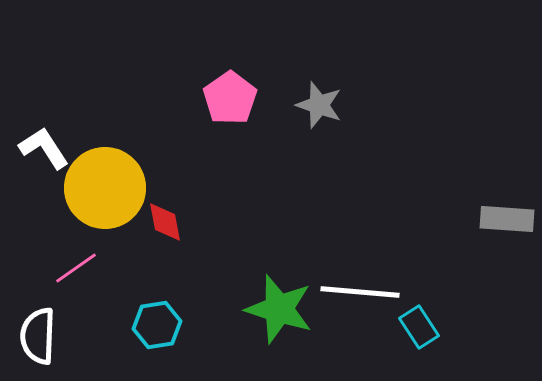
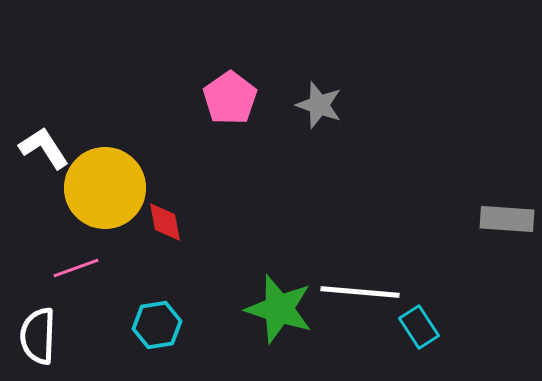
pink line: rotated 15 degrees clockwise
